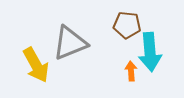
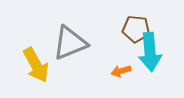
brown pentagon: moved 9 px right, 4 px down
orange arrow: moved 10 px left; rotated 102 degrees counterclockwise
